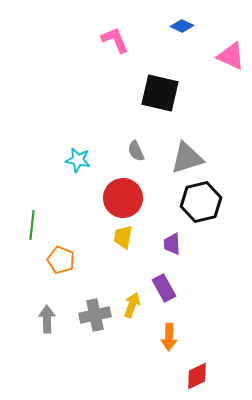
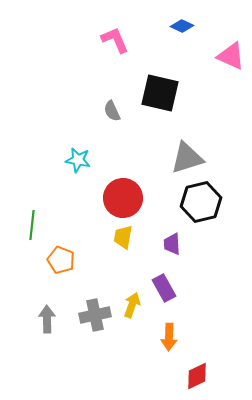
gray semicircle: moved 24 px left, 40 px up
